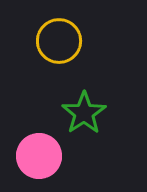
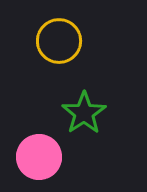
pink circle: moved 1 px down
